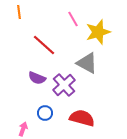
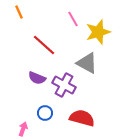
orange line: rotated 16 degrees counterclockwise
purple cross: rotated 20 degrees counterclockwise
